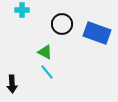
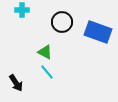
black circle: moved 2 px up
blue rectangle: moved 1 px right, 1 px up
black arrow: moved 4 px right, 1 px up; rotated 30 degrees counterclockwise
